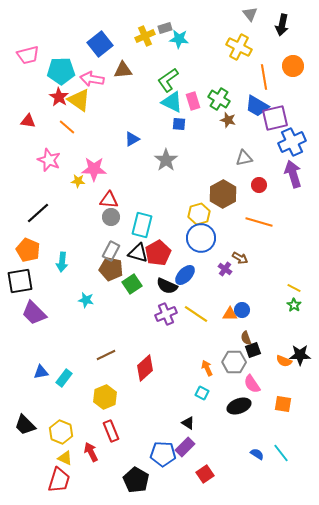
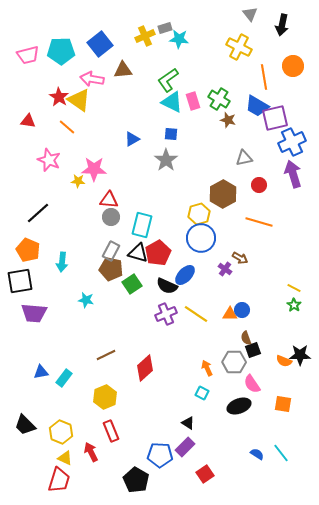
cyan pentagon at (61, 71): moved 20 px up
blue square at (179, 124): moved 8 px left, 10 px down
purple trapezoid at (34, 313): rotated 40 degrees counterclockwise
blue pentagon at (163, 454): moved 3 px left, 1 px down
